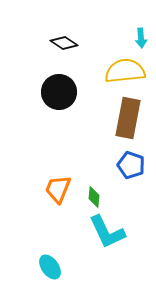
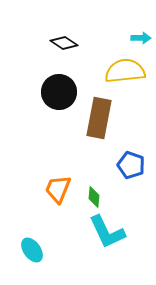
cyan arrow: rotated 84 degrees counterclockwise
brown rectangle: moved 29 px left
cyan ellipse: moved 18 px left, 17 px up
